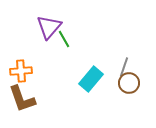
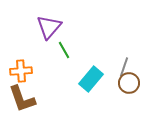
green line: moved 11 px down
